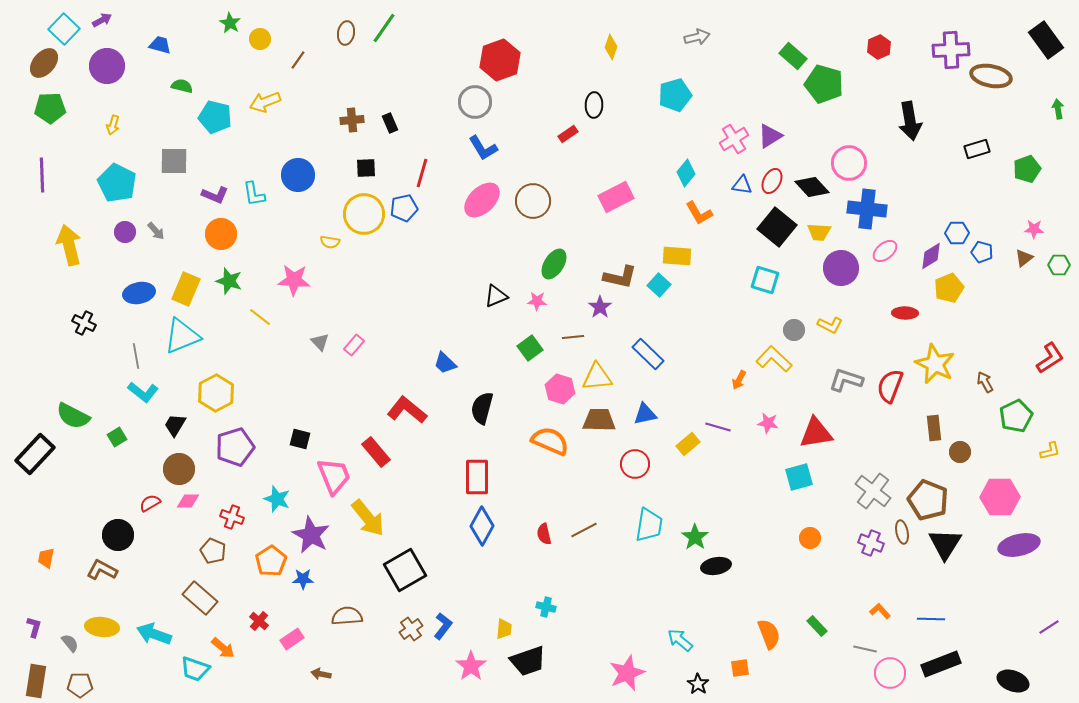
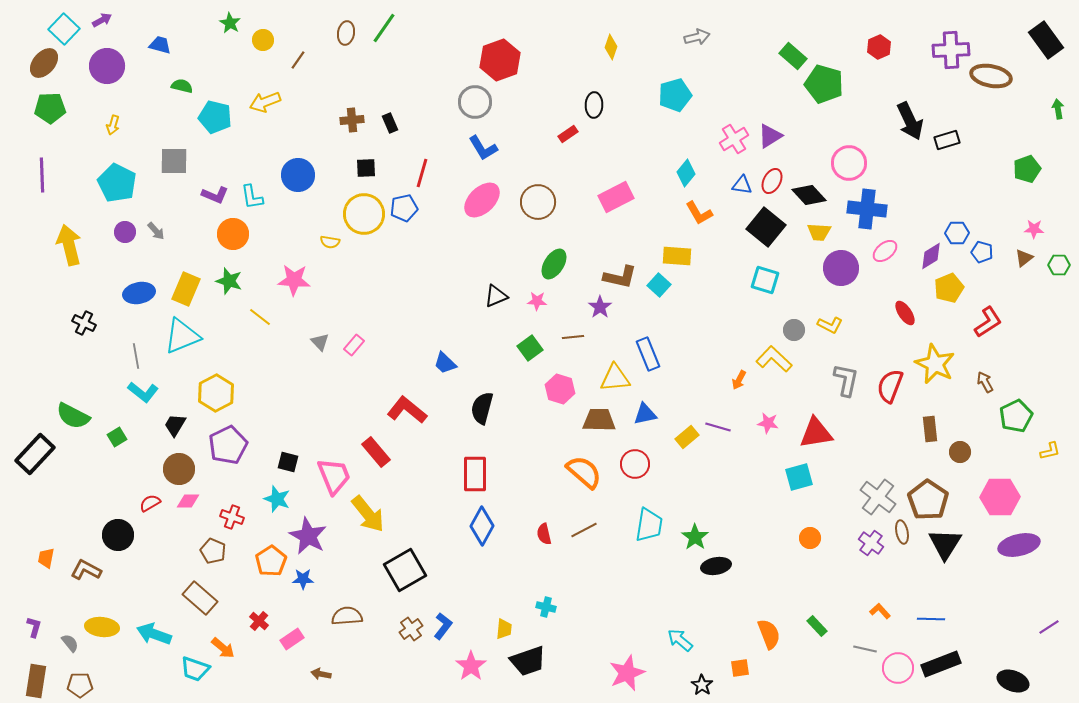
yellow circle at (260, 39): moved 3 px right, 1 px down
black arrow at (910, 121): rotated 15 degrees counterclockwise
black rectangle at (977, 149): moved 30 px left, 9 px up
black diamond at (812, 187): moved 3 px left, 8 px down
cyan L-shape at (254, 194): moved 2 px left, 3 px down
brown circle at (533, 201): moved 5 px right, 1 px down
black square at (777, 227): moved 11 px left
orange circle at (221, 234): moved 12 px right
red ellipse at (905, 313): rotated 55 degrees clockwise
blue rectangle at (648, 354): rotated 24 degrees clockwise
red L-shape at (1050, 358): moved 62 px left, 36 px up
yellow triangle at (597, 377): moved 18 px right, 1 px down
gray L-shape at (846, 380): rotated 84 degrees clockwise
brown rectangle at (934, 428): moved 4 px left, 1 px down
black square at (300, 439): moved 12 px left, 23 px down
orange semicircle at (550, 441): moved 34 px right, 31 px down; rotated 18 degrees clockwise
yellow rectangle at (688, 444): moved 1 px left, 7 px up
purple pentagon at (235, 447): moved 7 px left, 2 px up; rotated 9 degrees counterclockwise
red rectangle at (477, 477): moved 2 px left, 3 px up
gray cross at (873, 491): moved 5 px right, 6 px down
brown pentagon at (928, 500): rotated 12 degrees clockwise
yellow arrow at (368, 518): moved 4 px up
purple star at (311, 535): moved 3 px left, 1 px down
purple cross at (871, 543): rotated 15 degrees clockwise
brown L-shape at (102, 570): moved 16 px left
pink circle at (890, 673): moved 8 px right, 5 px up
black star at (698, 684): moved 4 px right, 1 px down
